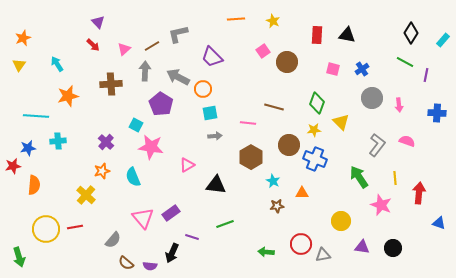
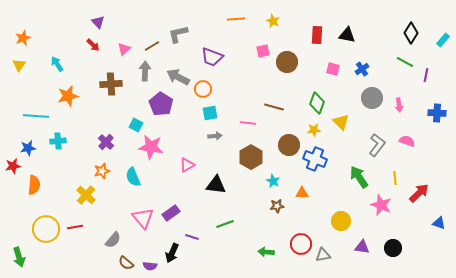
pink square at (263, 51): rotated 24 degrees clockwise
purple trapezoid at (212, 57): rotated 25 degrees counterclockwise
red arrow at (419, 193): rotated 40 degrees clockwise
